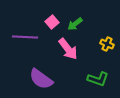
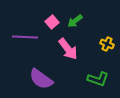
green arrow: moved 3 px up
